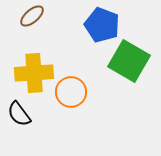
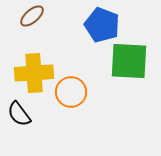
green square: rotated 27 degrees counterclockwise
